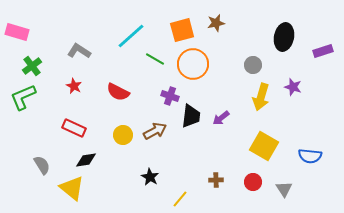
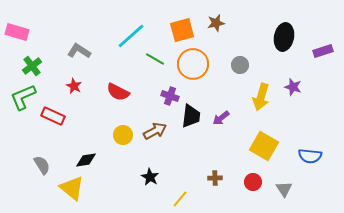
gray circle: moved 13 px left
red rectangle: moved 21 px left, 12 px up
brown cross: moved 1 px left, 2 px up
